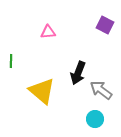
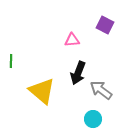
pink triangle: moved 24 px right, 8 px down
cyan circle: moved 2 px left
